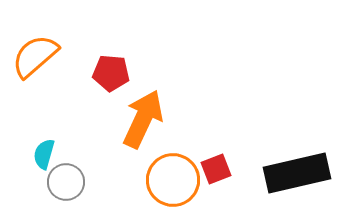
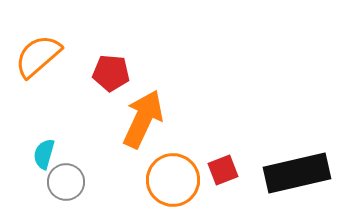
orange semicircle: moved 3 px right
red square: moved 7 px right, 1 px down
